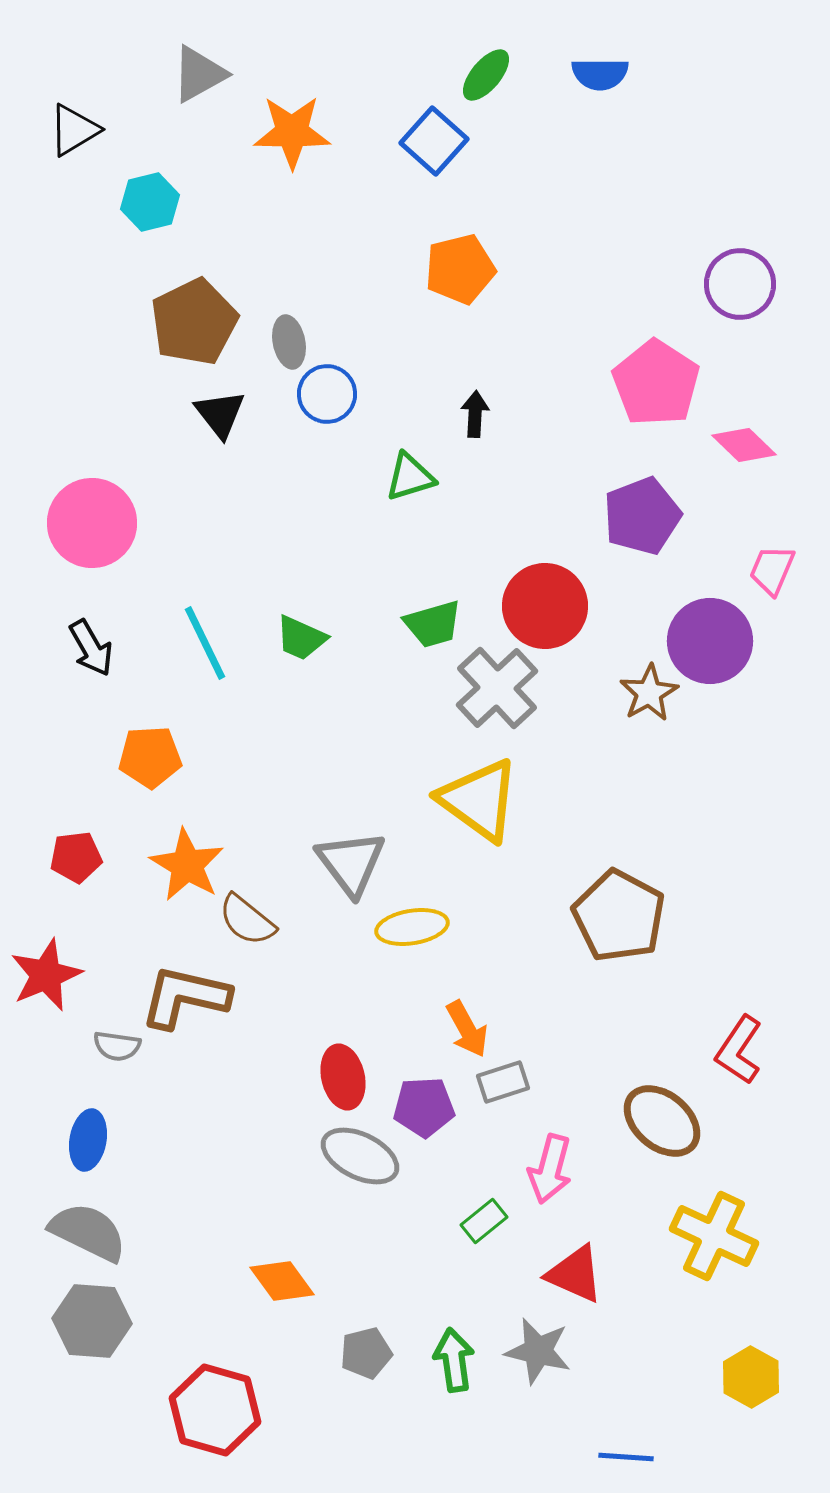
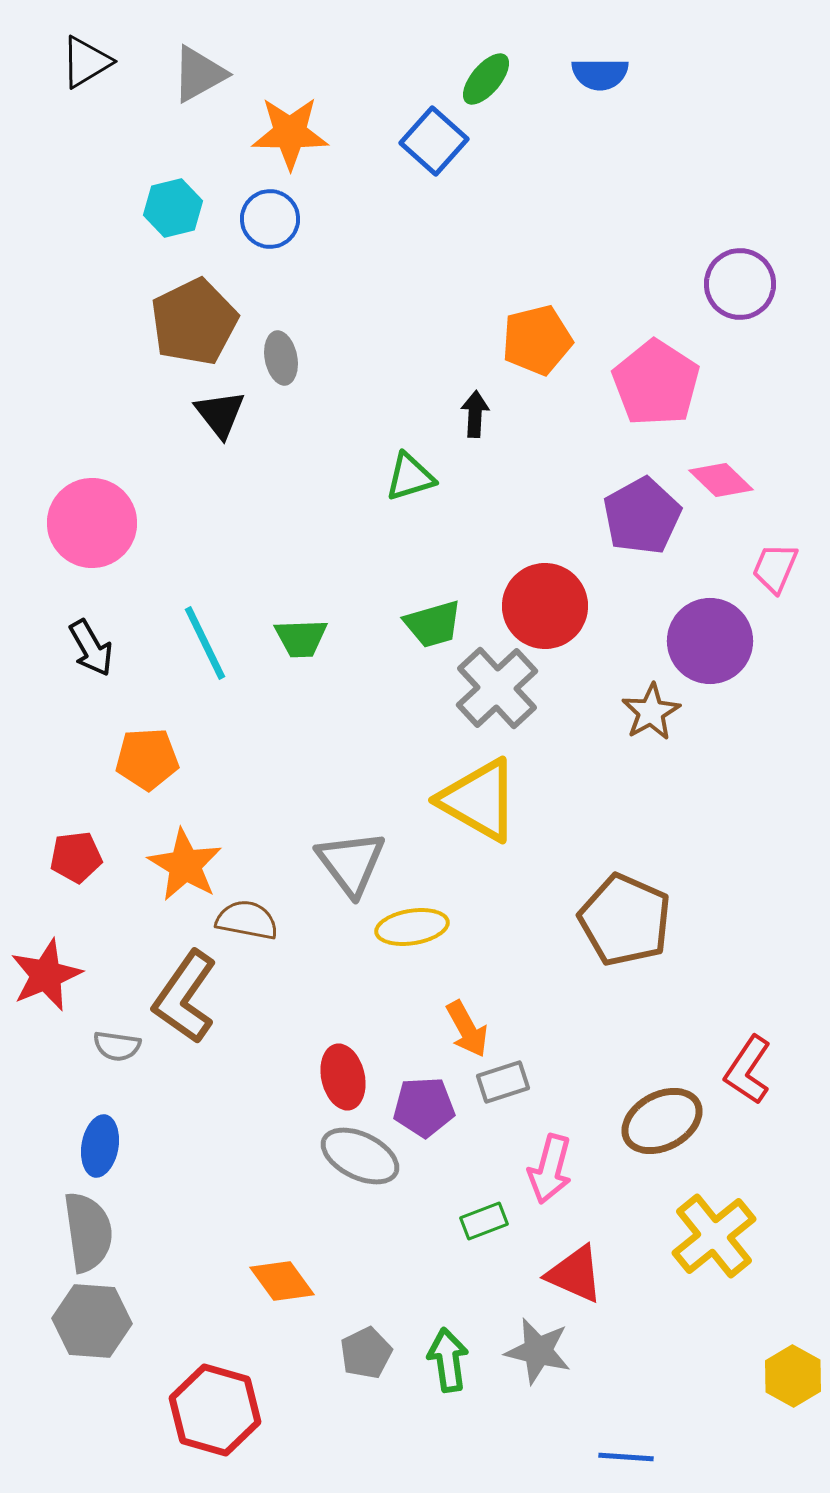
green ellipse at (486, 75): moved 4 px down
black triangle at (74, 130): moved 12 px right, 68 px up
orange star at (292, 132): moved 2 px left, 1 px down
cyan hexagon at (150, 202): moved 23 px right, 6 px down
orange pentagon at (460, 269): moved 77 px right, 71 px down
gray ellipse at (289, 342): moved 8 px left, 16 px down
blue circle at (327, 394): moved 57 px left, 175 px up
pink diamond at (744, 445): moved 23 px left, 35 px down
purple pentagon at (642, 516): rotated 8 degrees counterclockwise
pink trapezoid at (772, 570): moved 3 px right, 2 px up
green trapezoid at (301, 638): rotated 26 degrees counterclockwise
brown star at (649, 693): moved 2 px right, 19 px down
orange pentagon at (150, 757): moved 3 px left, 2 px down
yellow triangle at (479, 800): rotated 6 degrees counterclockwise
orange star at (187, 865): moved 2 px left
brown pentagon at (619, 916): moved 6 px right, 4 px down; rotated 4 degrees counterclockwise
brown semicircle at (247, 920): rotated 152 degrees clockwise
brown L-shape at (185, 997): rotated 68 degrees counterclockwise
red L-shape at (739, 1050): moved 9 px right, 20 px down
brown ellipse at (662, 1121): rotated 68 degrees counterclockwise
blue ellipse at (88, 1140): moved 12 px right, 6 px down
green rectangle at (484, 1221): rotated 18 degrees clockwise
gray semicircle at (88, 1232): rotated 56 degrees clockwise
yellow cross at (714, 1236): rotated 26 degrees clockwise
gray pentagon at (366, 1353): rotated 12 degrees counterclockwise
green arrow at (454, 1360): moved 6 px left
yellow hexagon at (751, 1377): moved 42 px right, 1 px up
